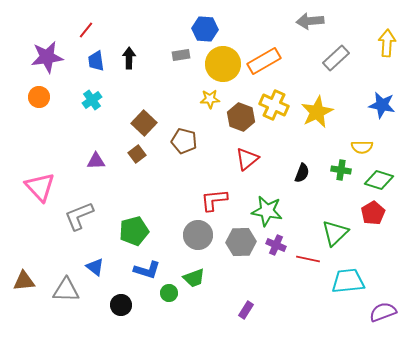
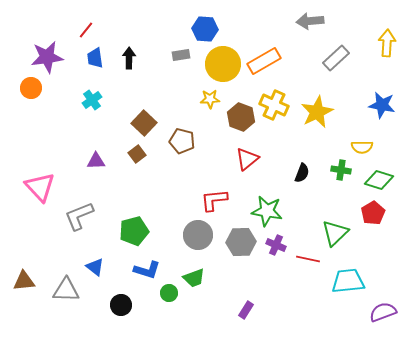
blue trapezoid at (96, 61): moved 1 px left, 3 px up
orange circle at (39, 97): moved 8 px left, 9 px up
brown pentagon at (184, 141): moved 2 px left
